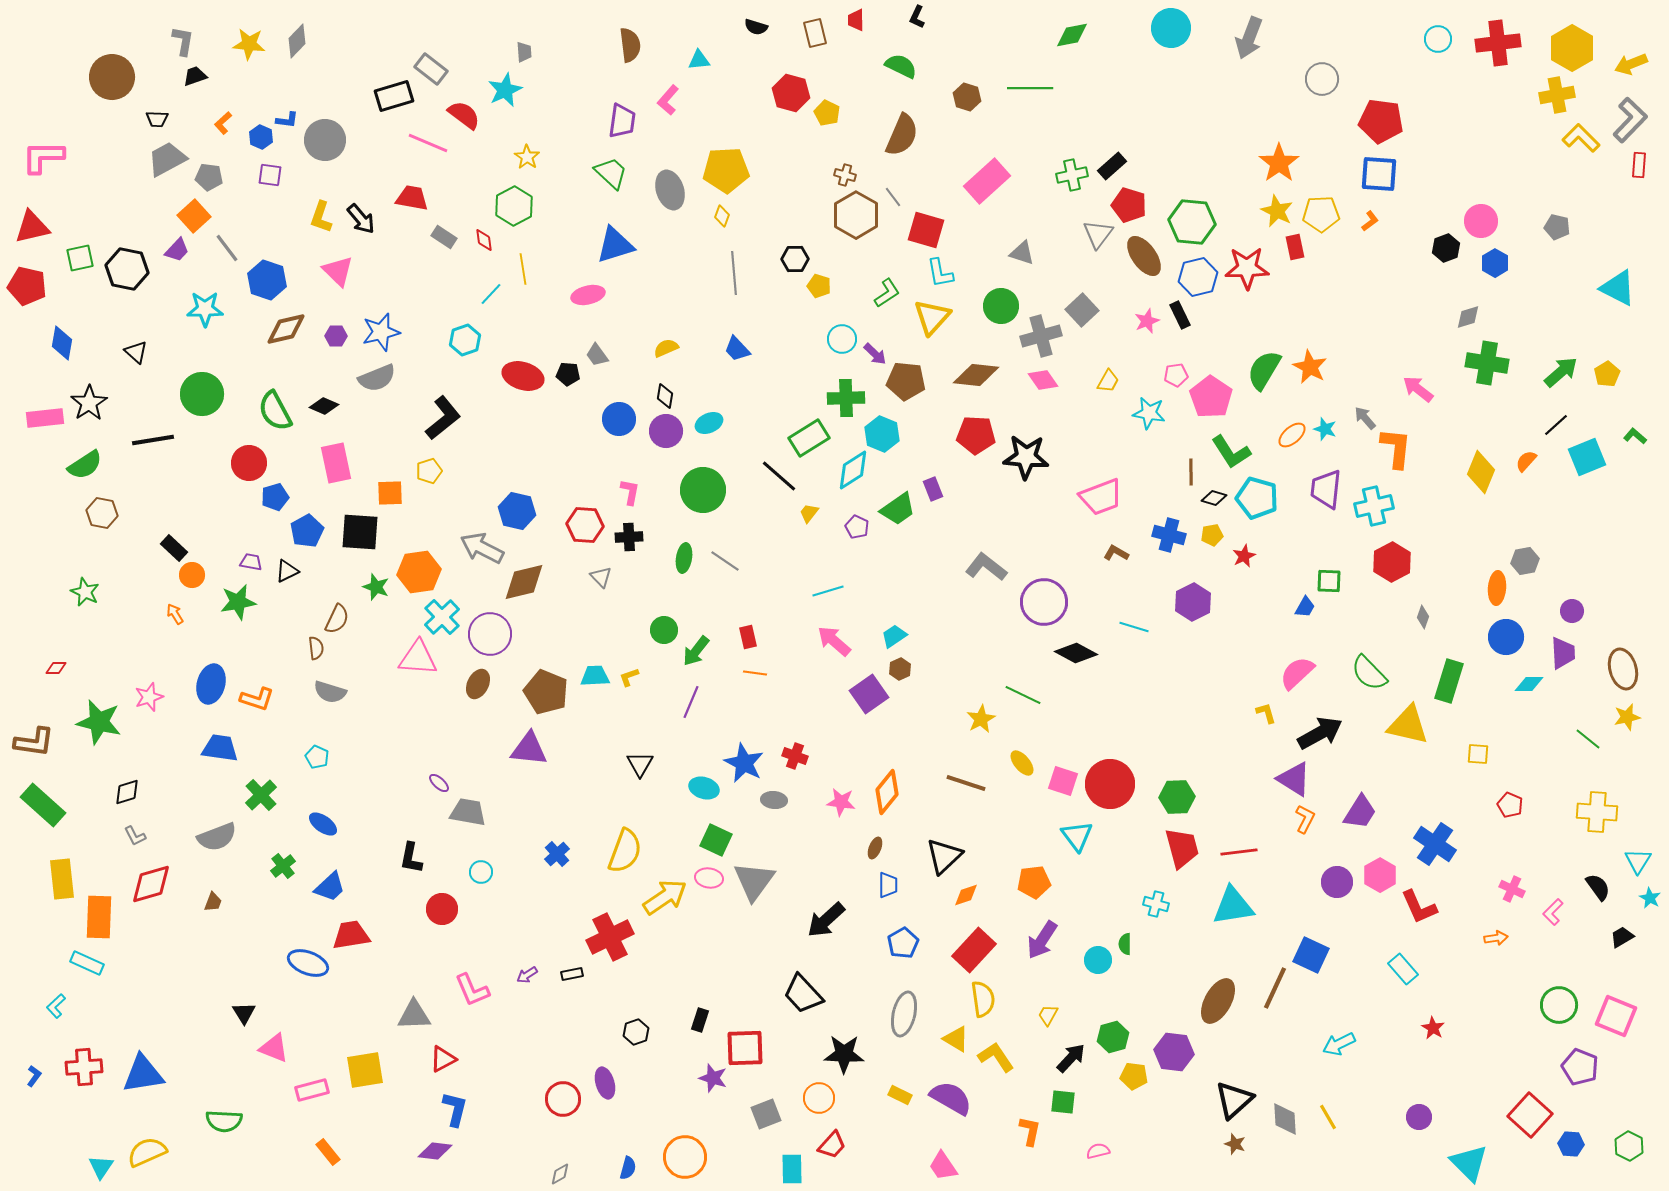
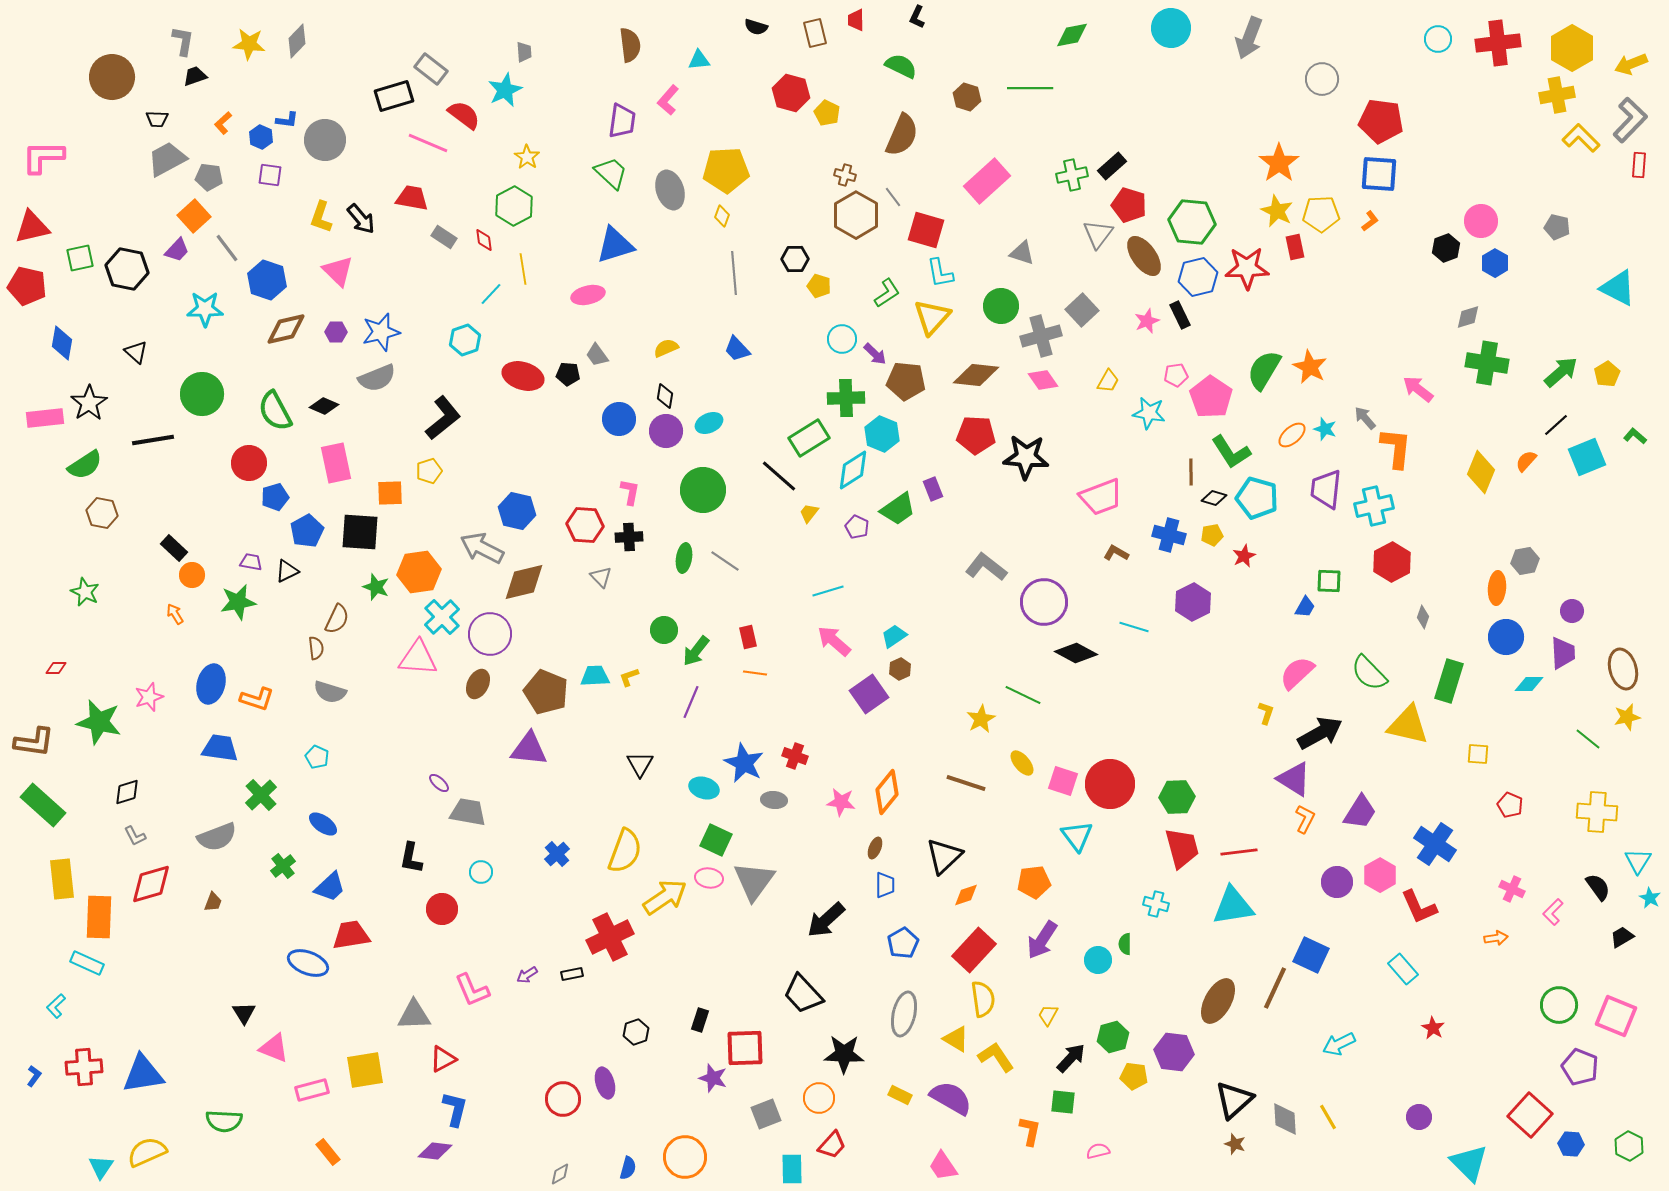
purple hexagon at (336, 336): moved 4 px up
yellow L-shape at (1266, 713): rotated 35 degrees clockwise
blue trapezoid at (888, 885): moved 3 px left
